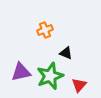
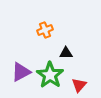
black triangle: rotated 24 degrees counterclockwise
purple triangle: rotated 15 degrees counterclockwise
green star: moved 1 px up; rotated 16 degrees counterclockwise
